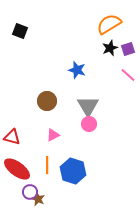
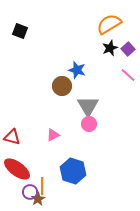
purple square: rotated 24 degrees counterclockwise
brown circle: moved 15 px right, 15 px up
orange line: moved 5 px left, 21 px down
brown star: rotated 16 degrees clockwise
